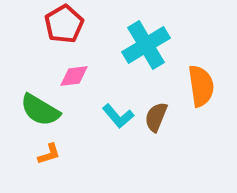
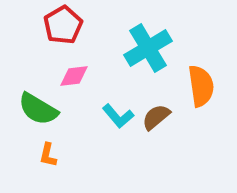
red pentagon: moved 1 px left, 1 px down
cyan cross: moved 2 px right, 3 px down
green semicircle: moved 2 px left, 1 px up
brown semicircle: rotated 28 degrees clockwise
orange L-shape: moved 1 px left, 1 px down; rotated 120 degrees clockwise
